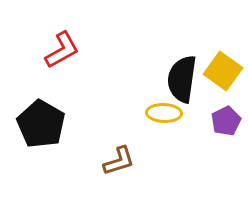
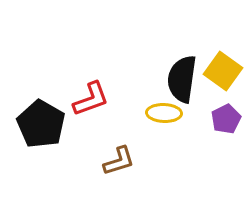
red L-shape: moved 29 px right, 49 px down; rotated 9 degrees clockwise
purple pentagon: moved 2 px up
